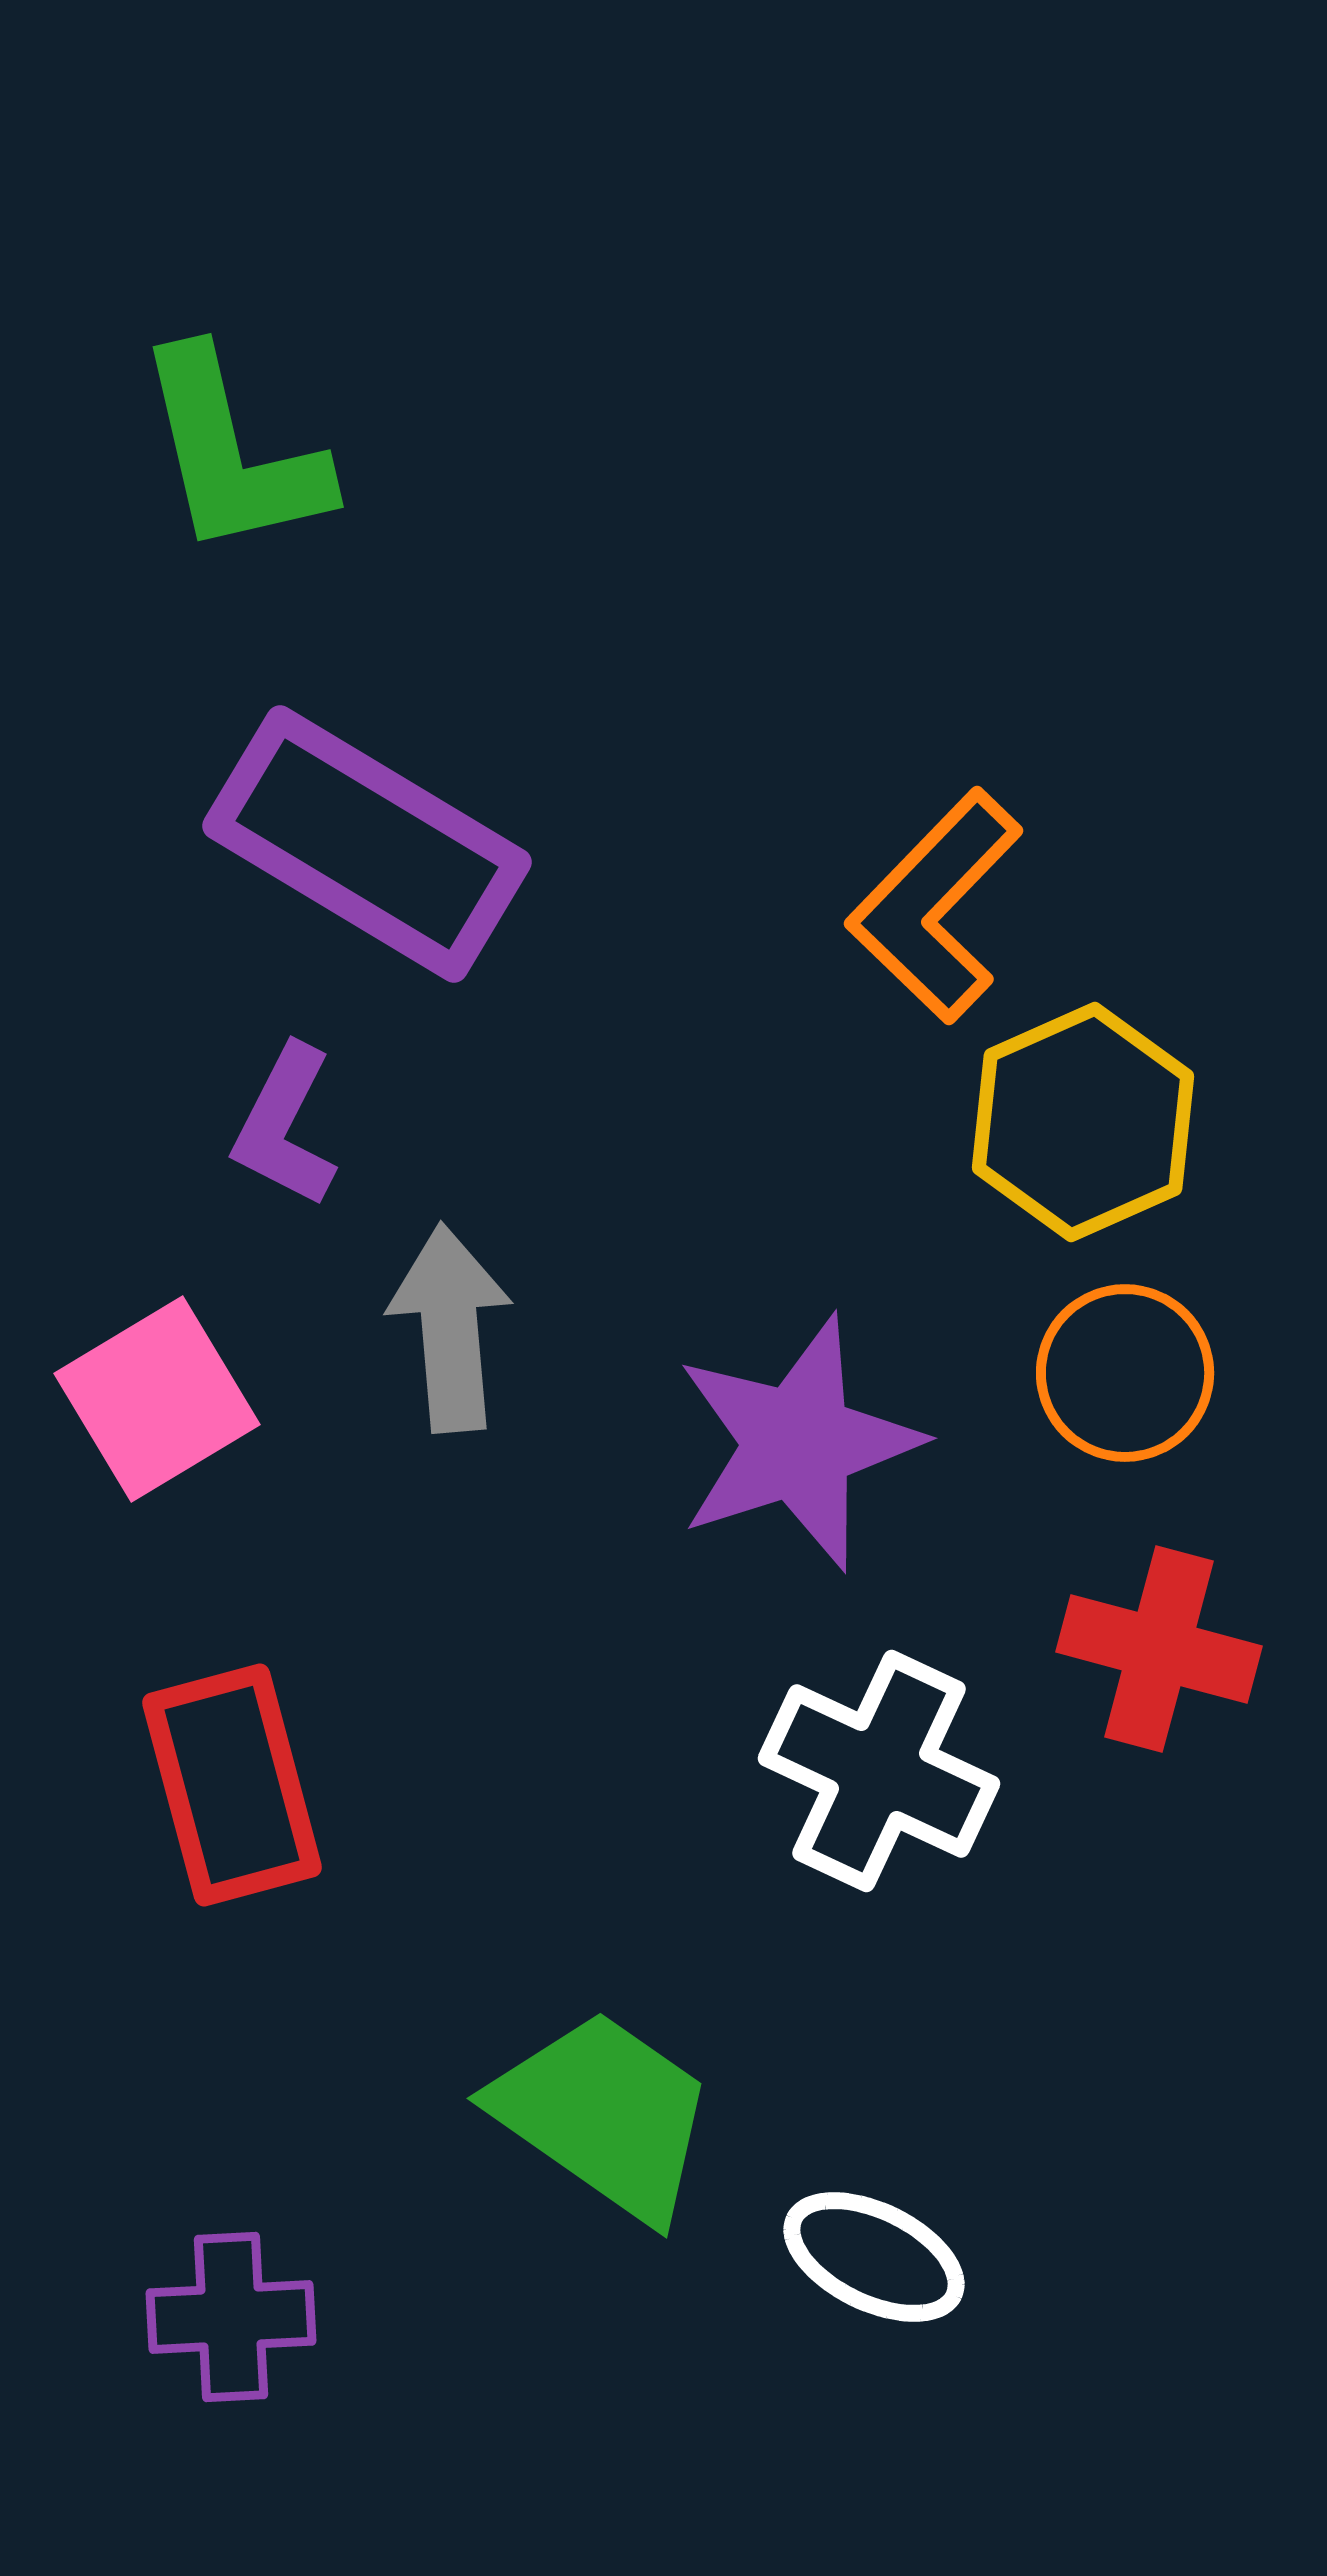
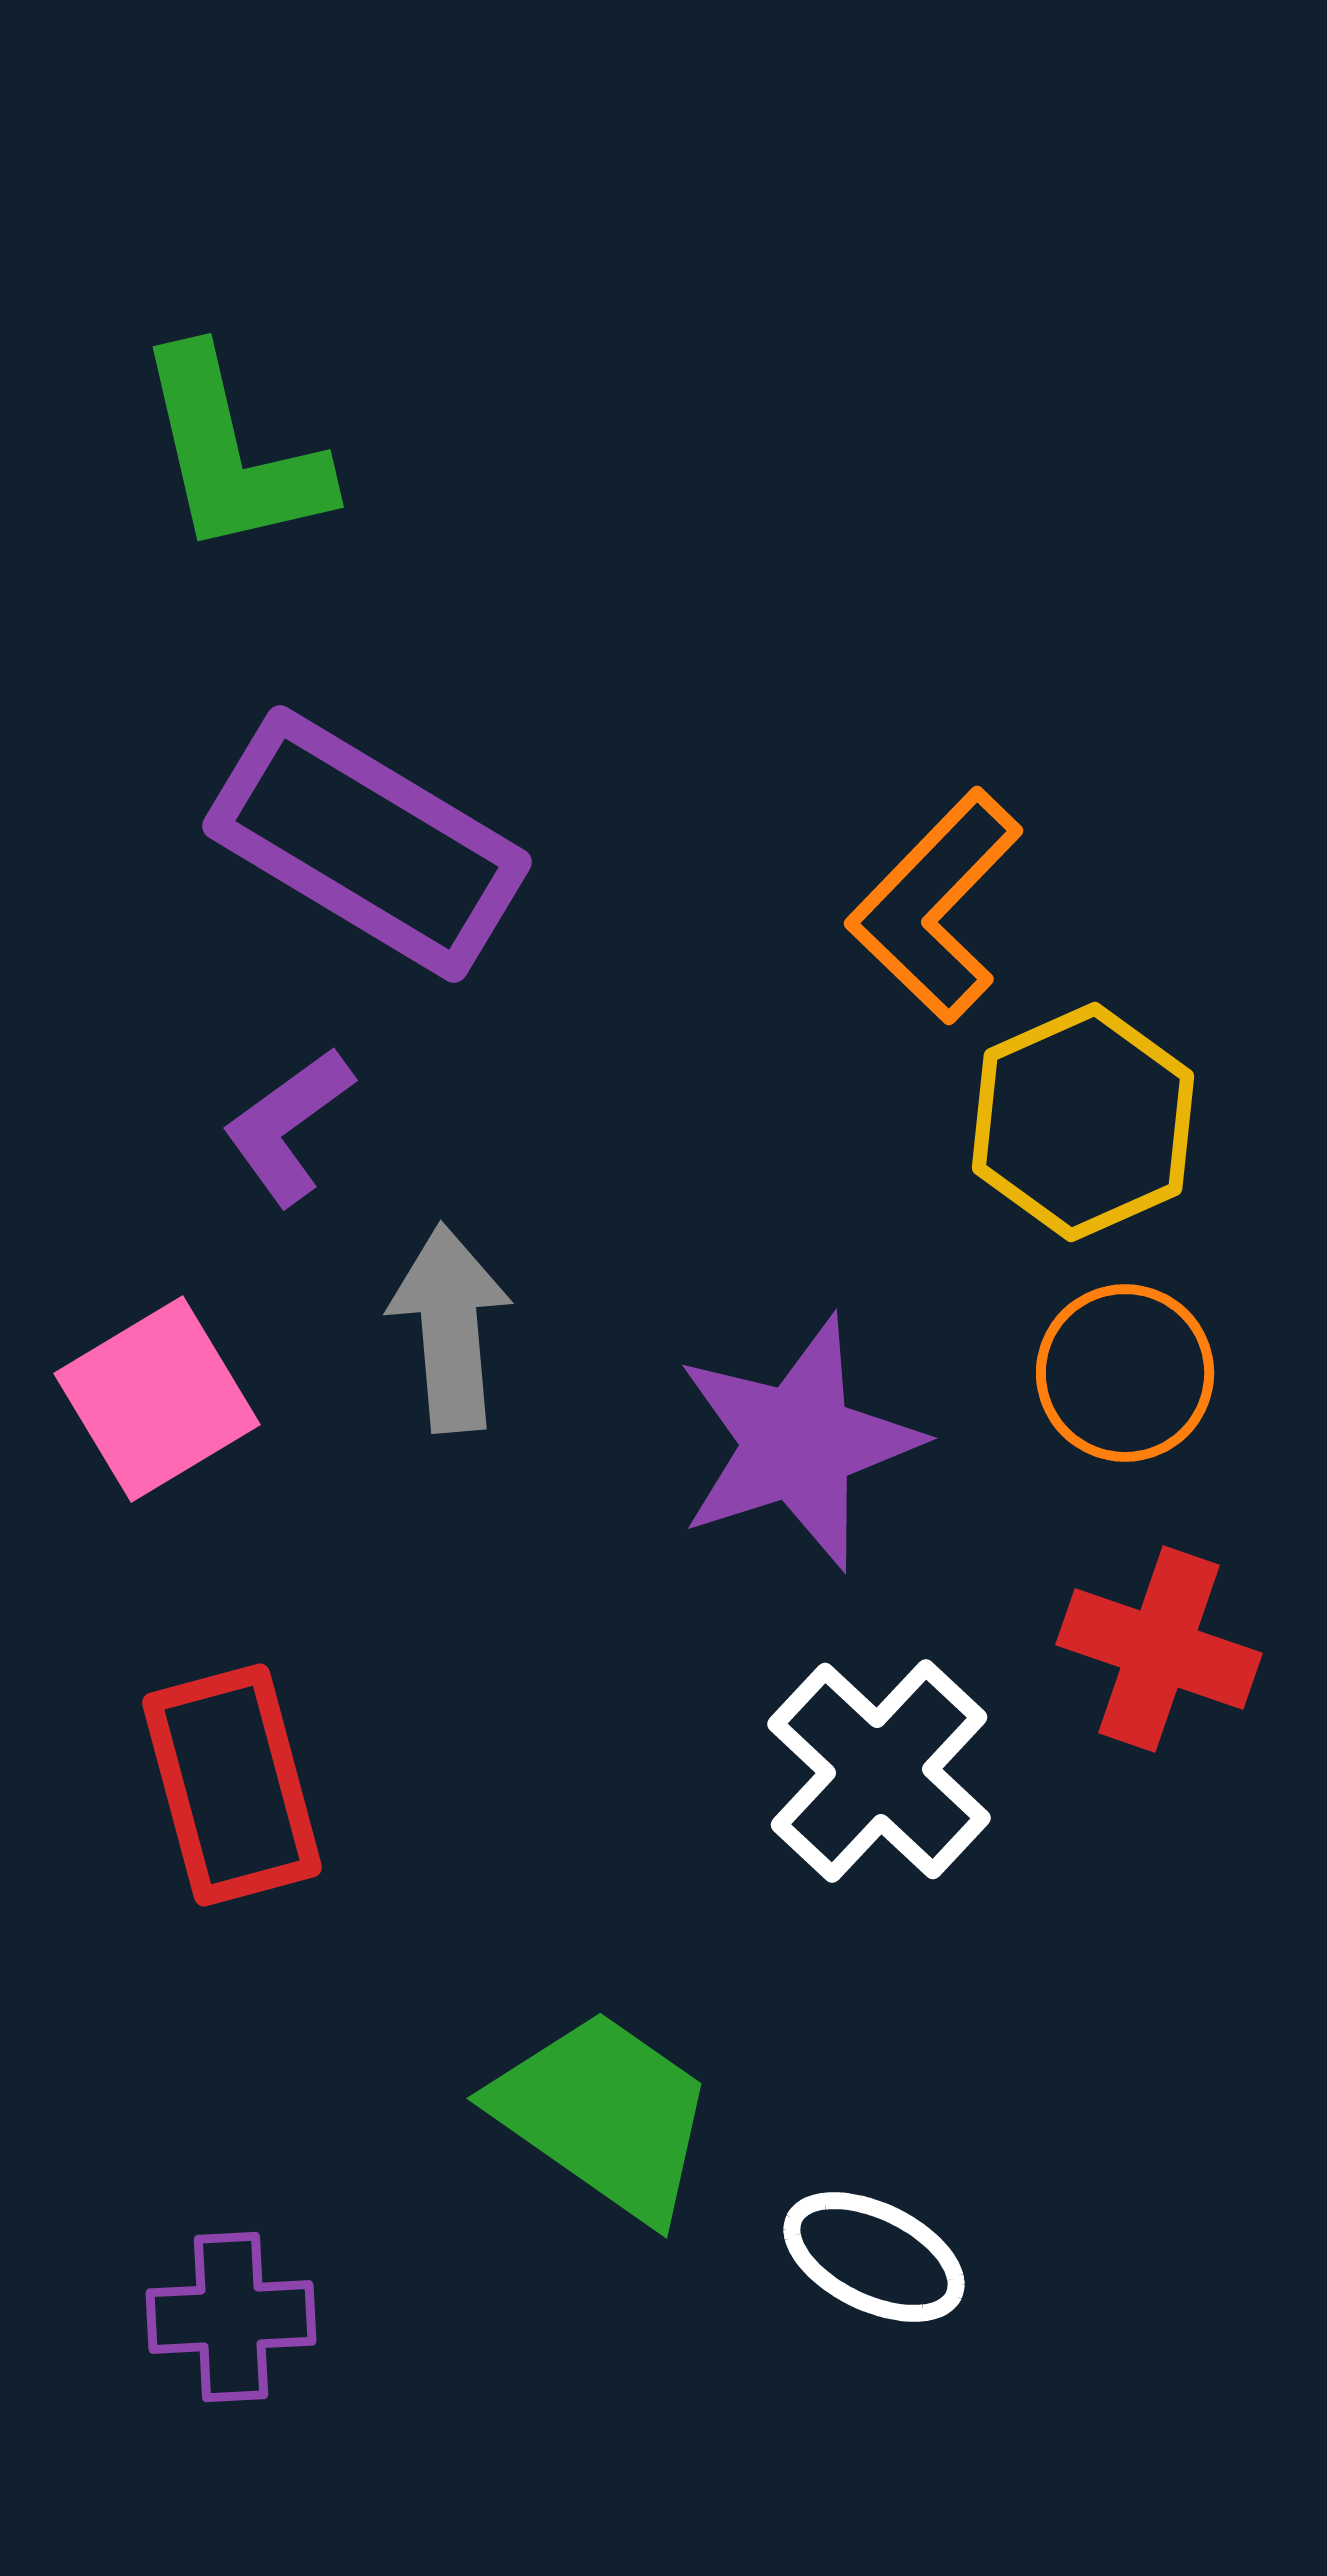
purple L-shape: moved 3 px right; rotated 27 degrees clockwise
red cross: rotated 4 degrees clockwise
white cross: rotated 18 degrees clockwise
